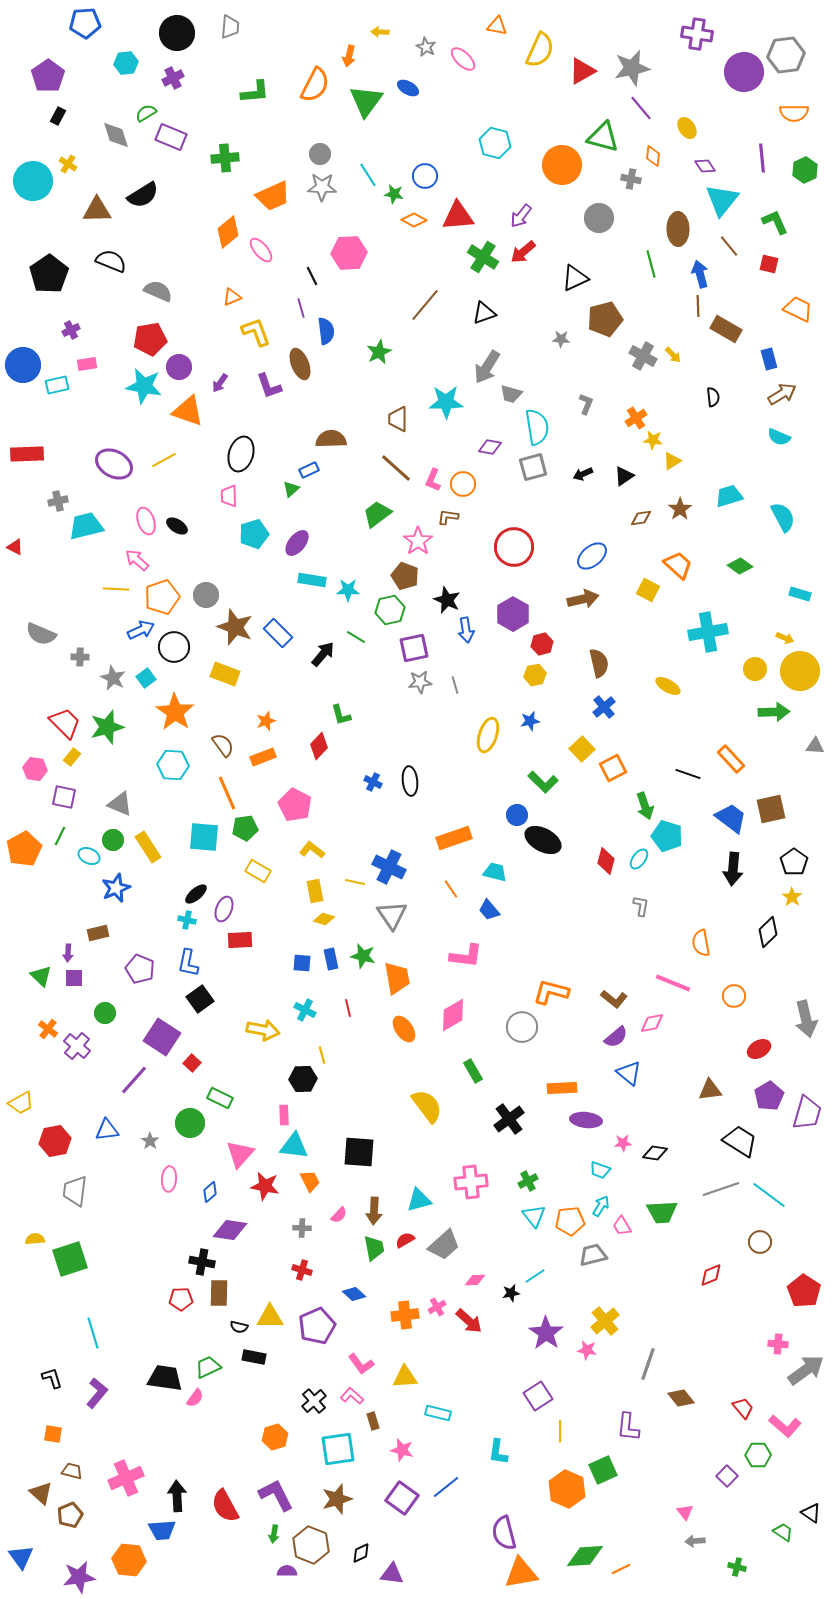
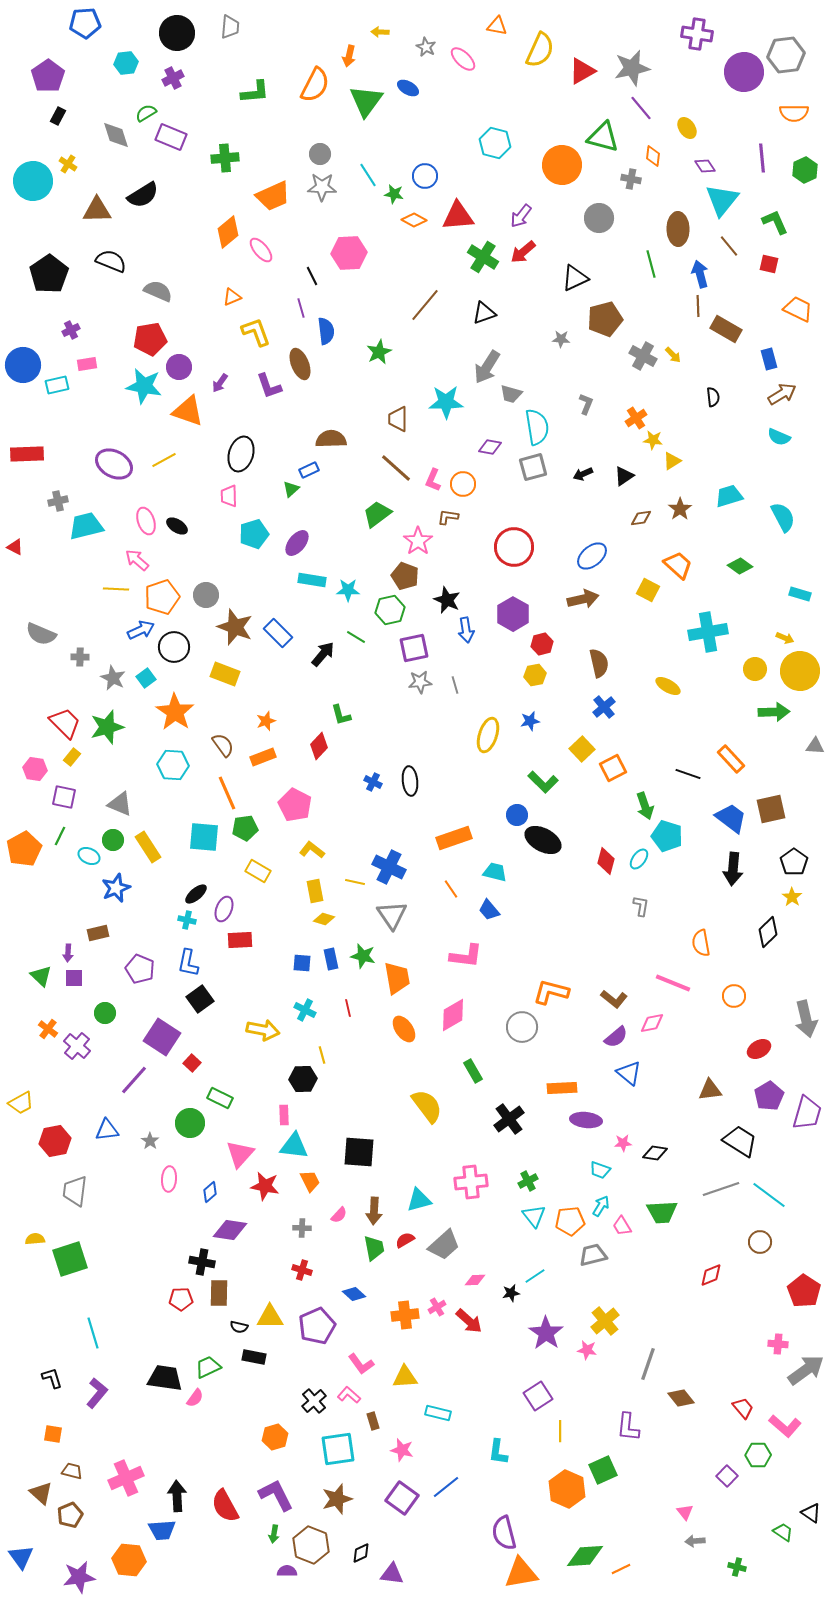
pink L-shape at (352, 1396): moved 3 px left, 1 px up
